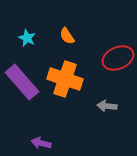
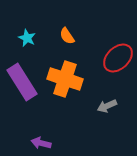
red ellipse: rotated 20 degrees counterclockwise
purple rectangle: rotated 9 degrees clockwise
gray arrow: rotated 30 degrees counterclockwise
